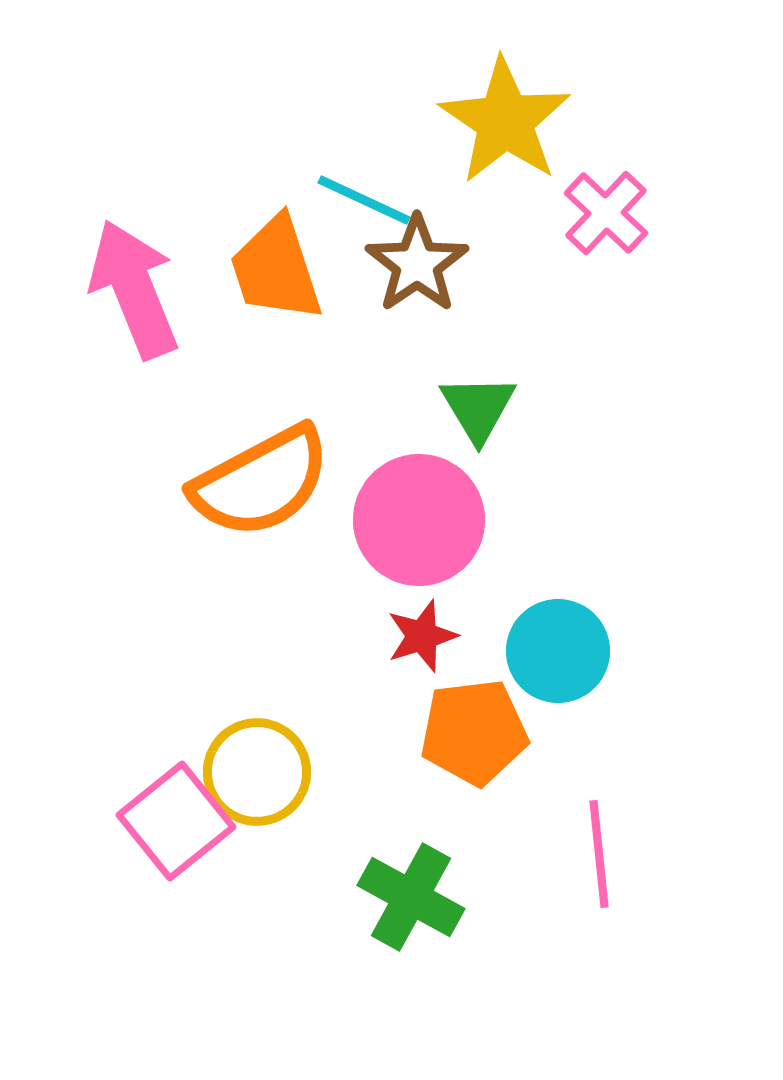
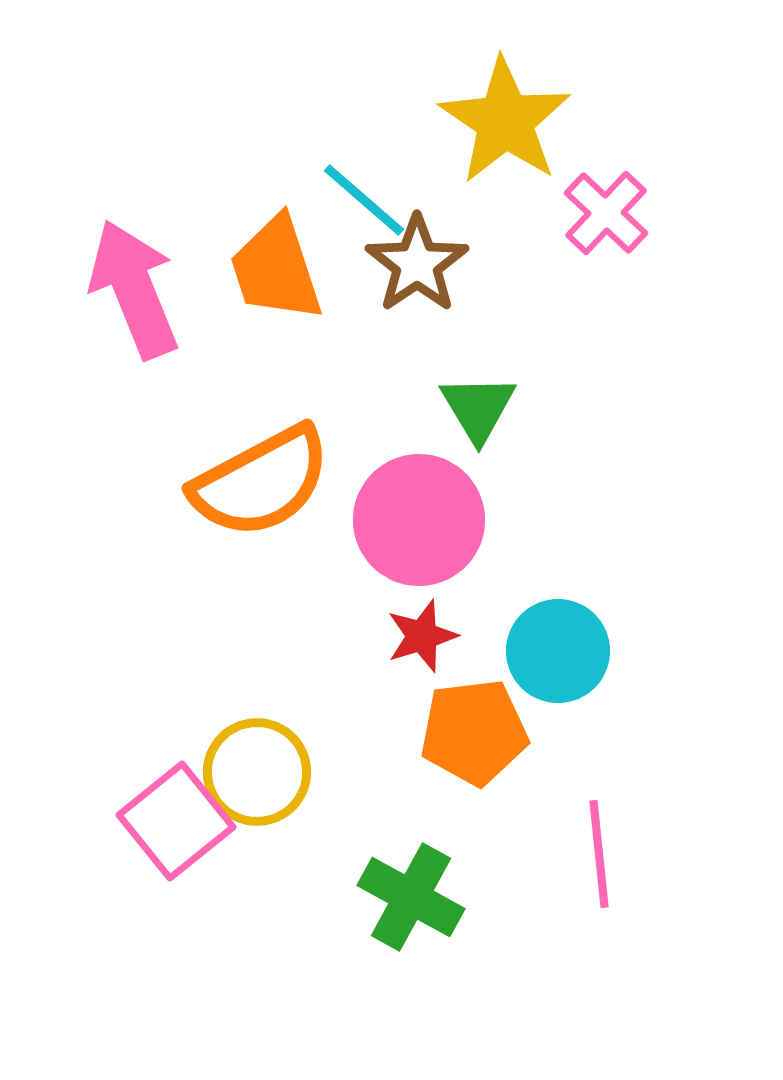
cyan line: rotated 16 degrees clockwise
